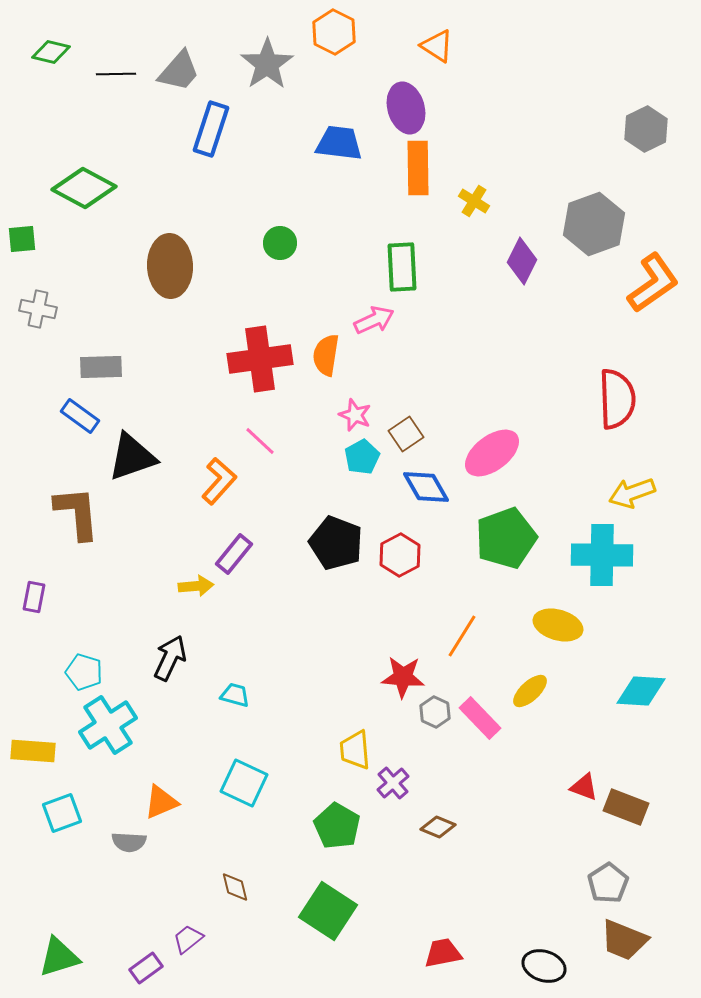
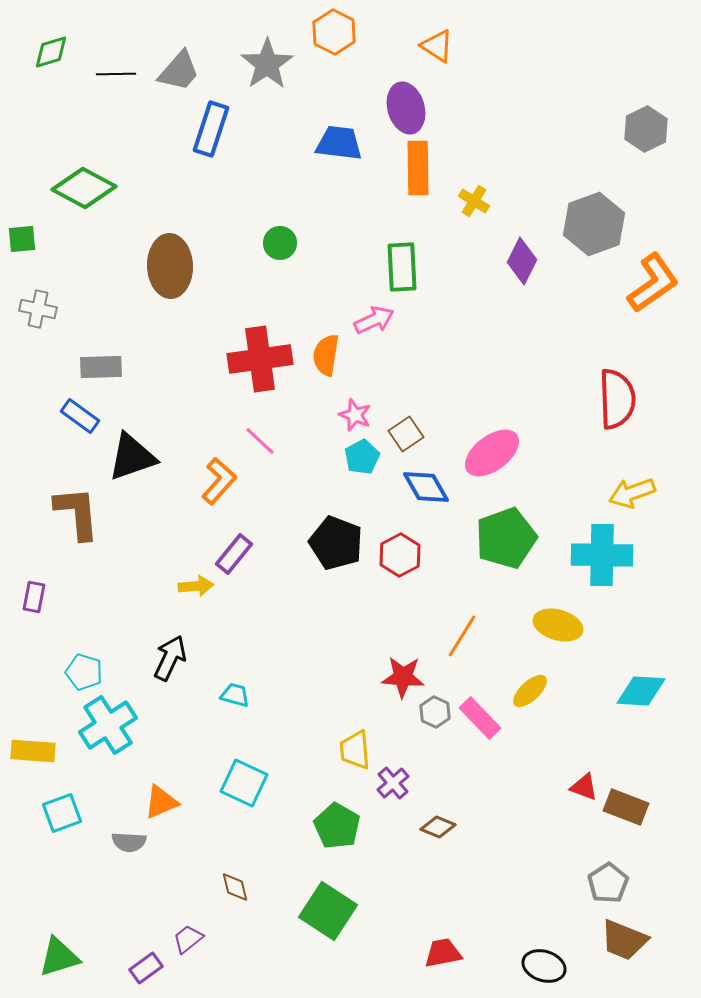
green diamond at (51, 52): rotated 30 degrees counterclockwise
